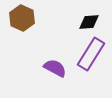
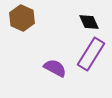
black diamond: rotated 70 degrees clockwise
